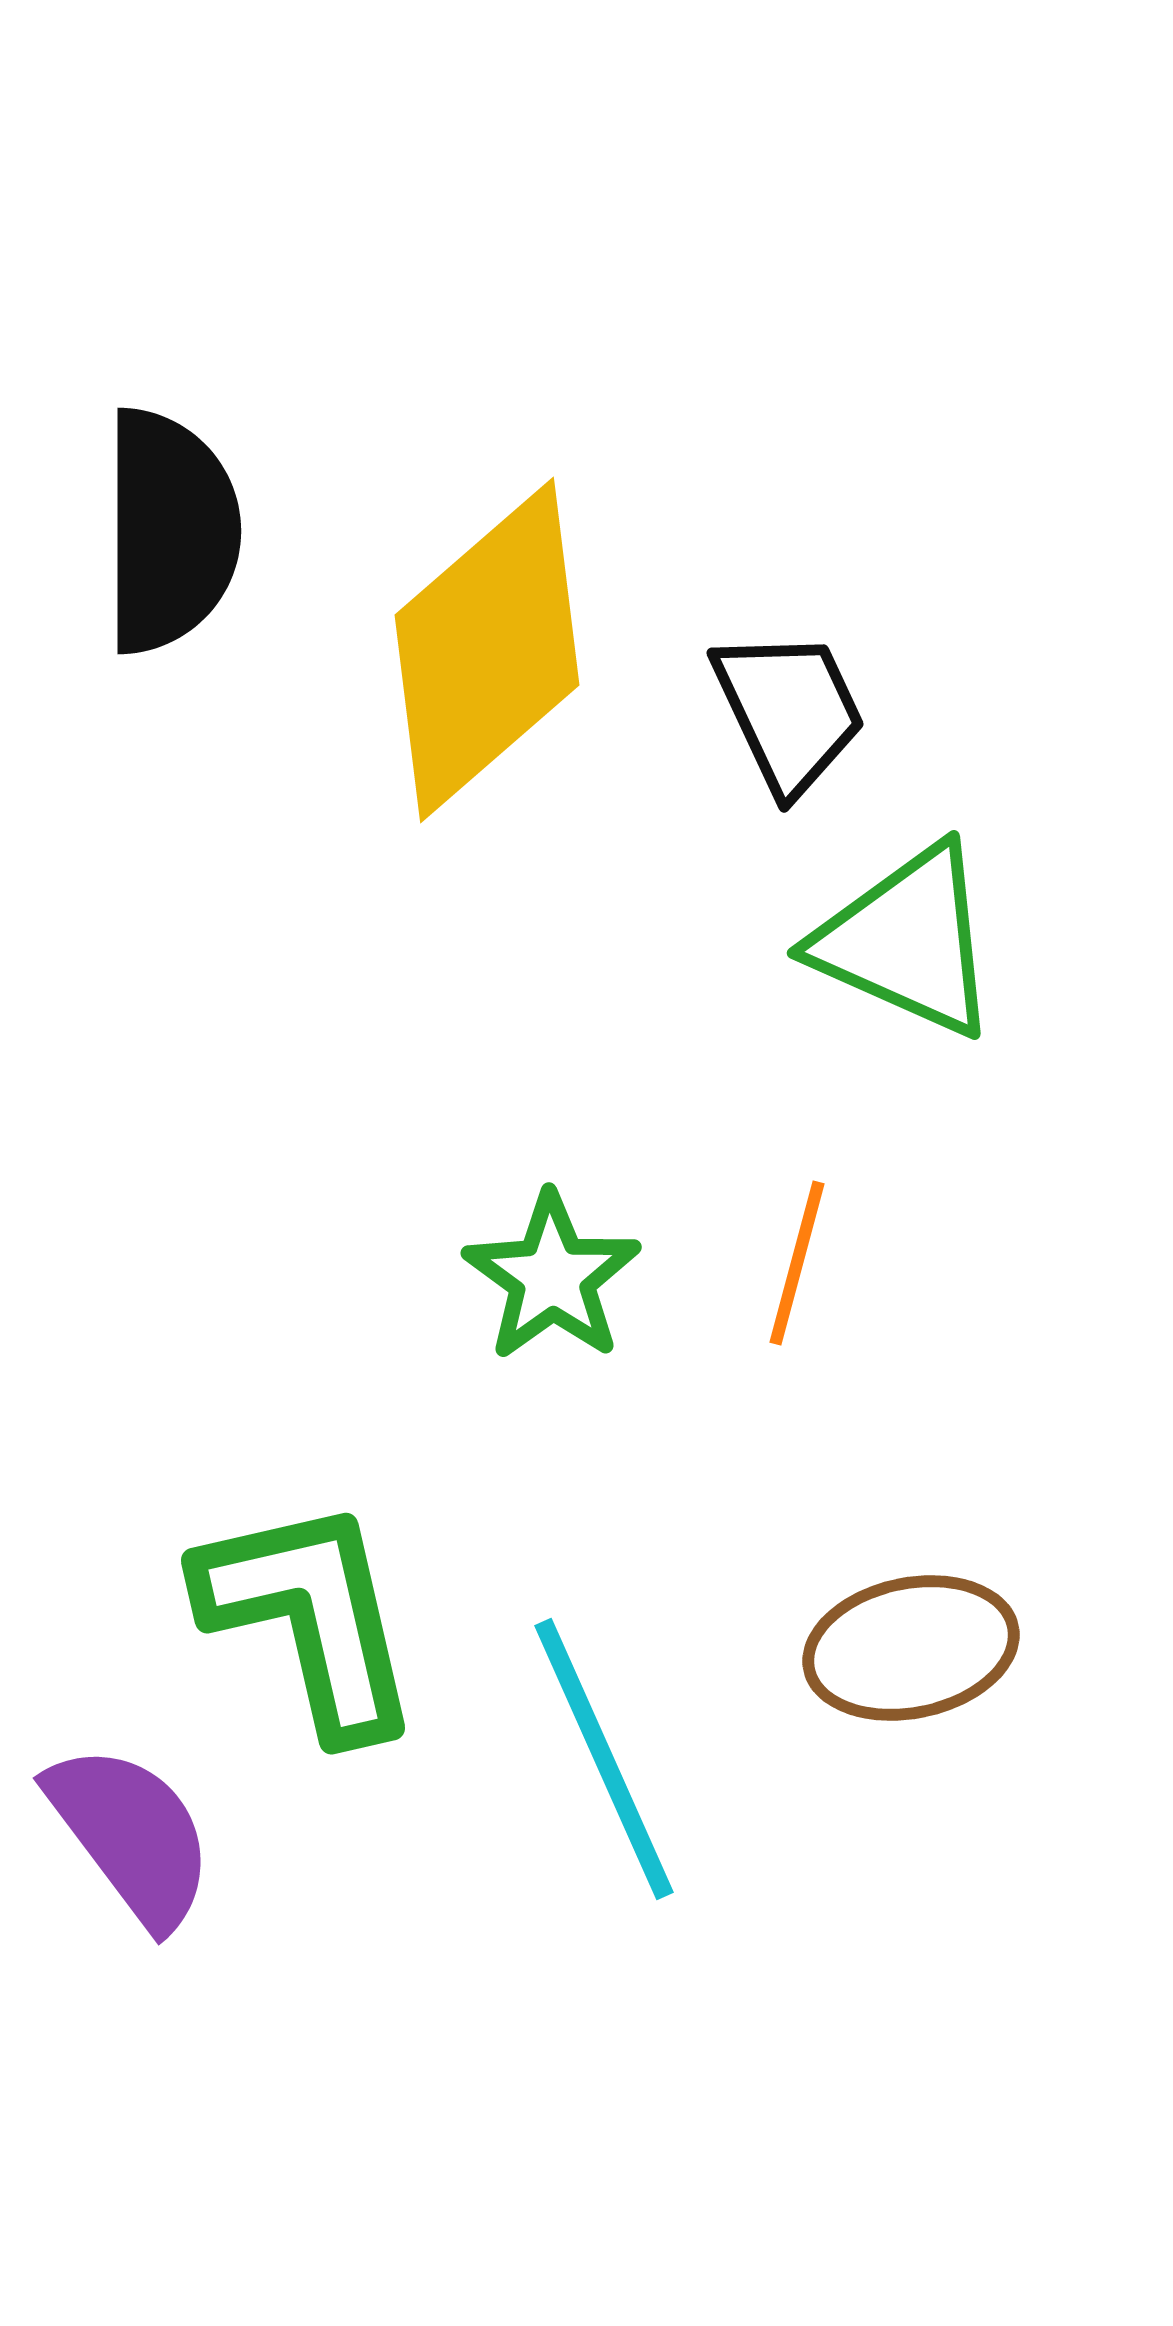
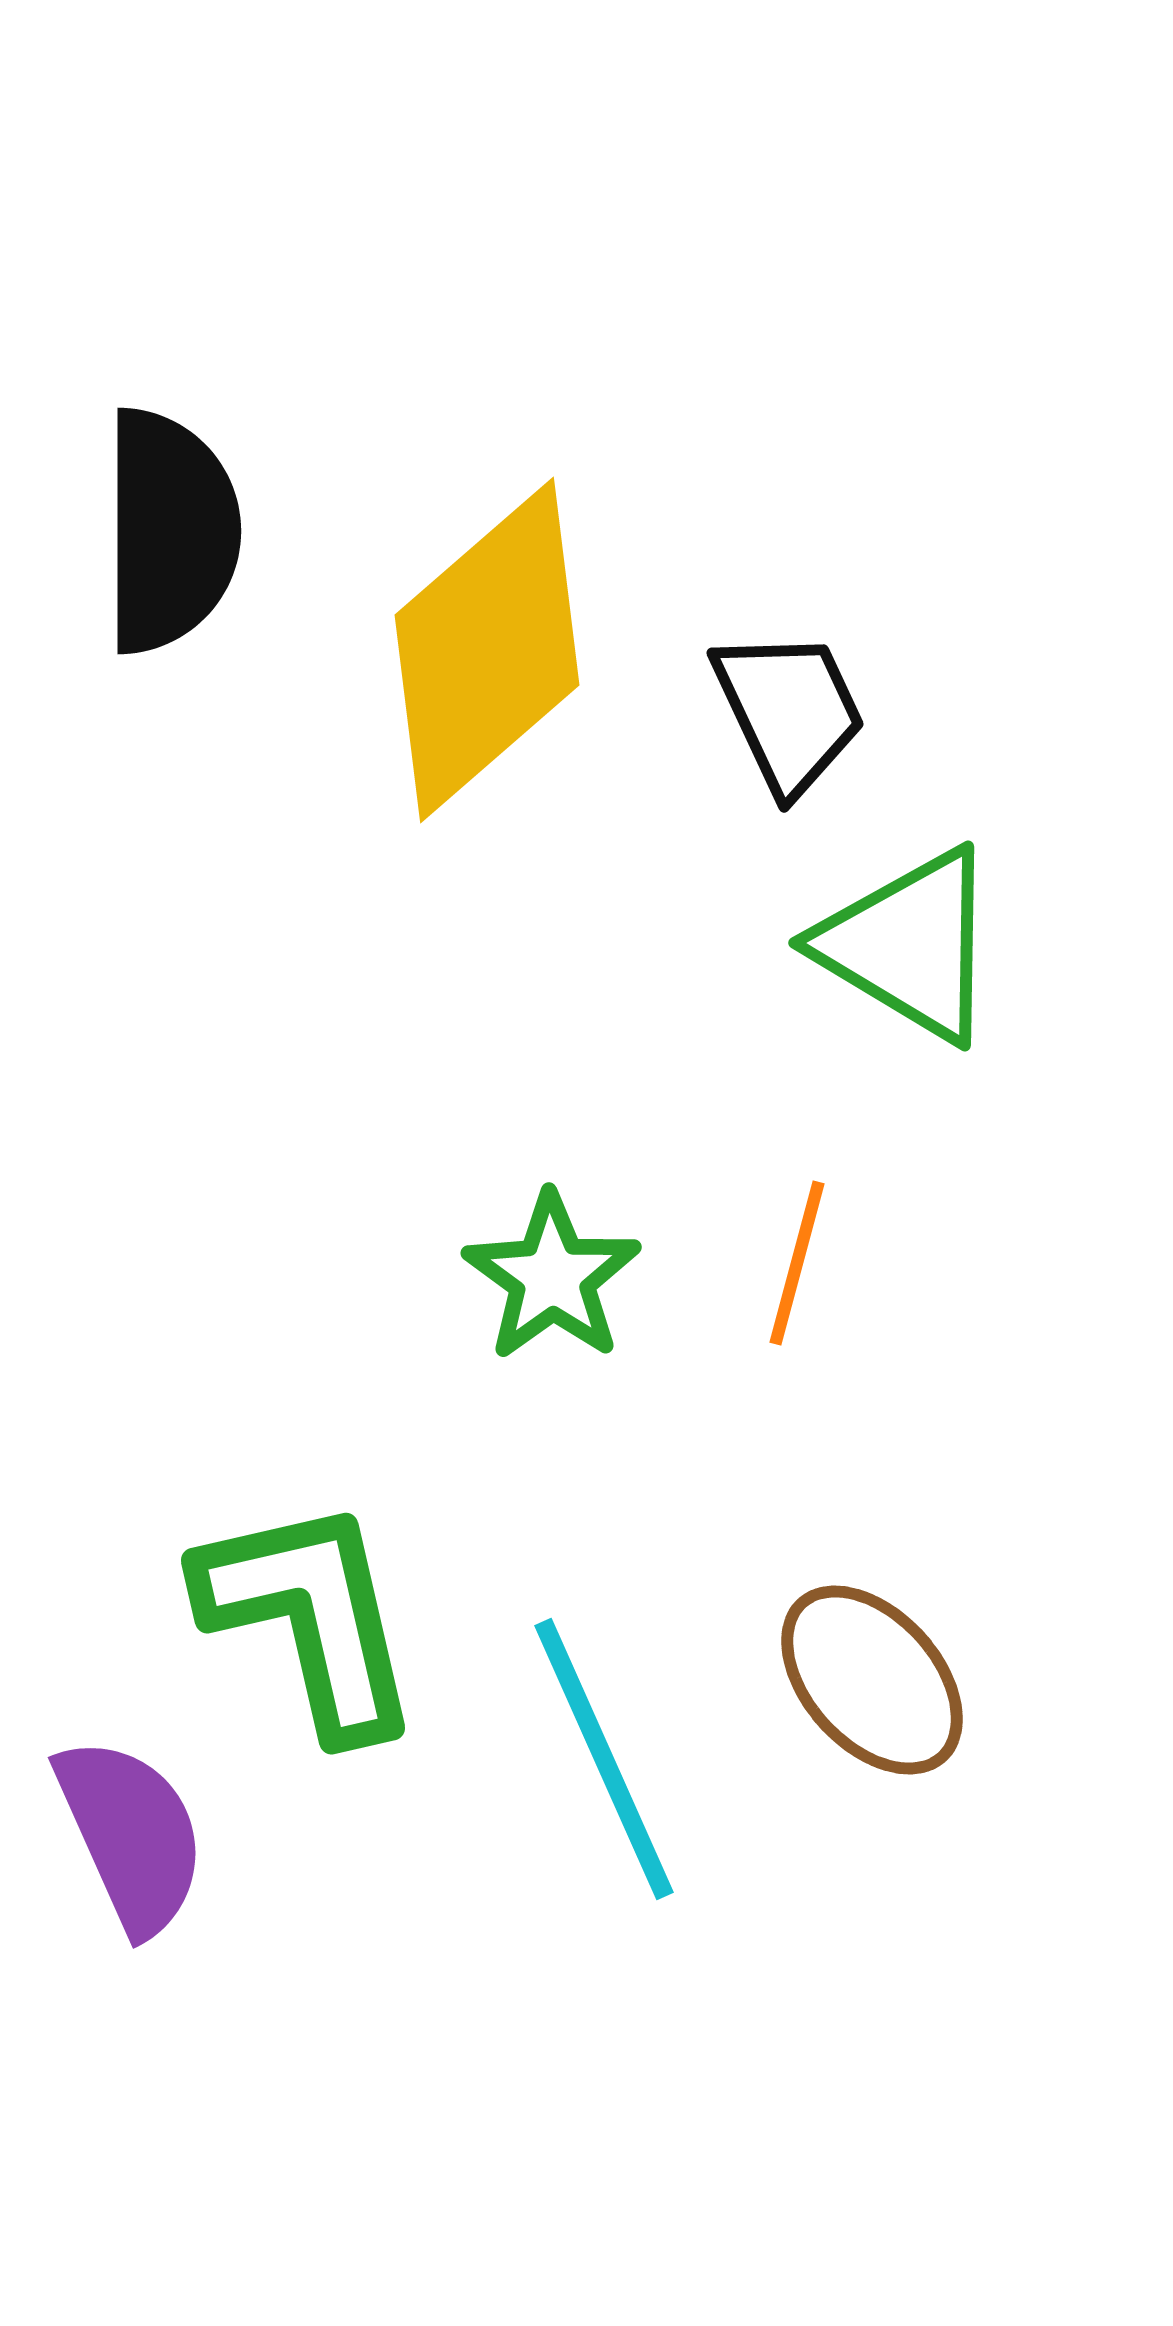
green triangle: moved 2 px right, 4 px down; rotated 7 degrees clockwise
brown ellipse: moved 39 px left, 32 px down; rotated 60 degrees clockwise
purple semicircle: rotated 13 degrees clockwise
